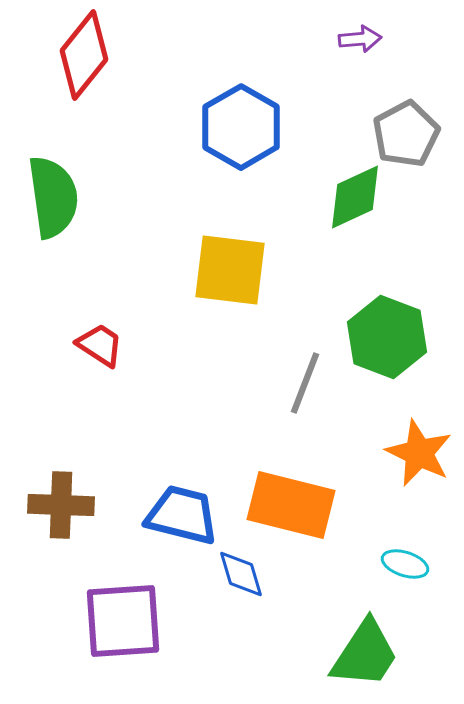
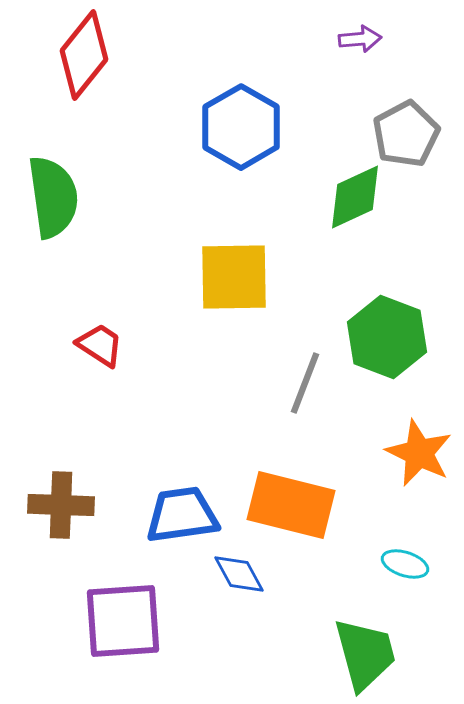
yellow square: moved 4 px right, 7 px down; rotated 8 degrees counterclockwise
blue trapezoid: rotated 22 degrees counterclockwise
blue diamond: moved 2 px left; rotated 12 degrees counterclockwise
green trapezoid: rotated 48 degrees counterclockwise
